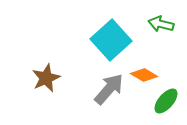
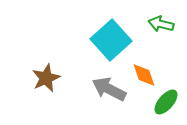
orange diamond: rotated 40 degrees clockwise
gray arrow: rotated 104 degrees counterclockwise
green ellipse: moved 1 px down
